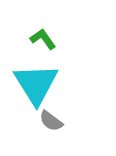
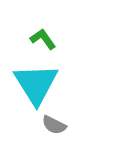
gray semicircle: moved 3 px right, 4 px down; rotated 10 degrees counterclockwise
